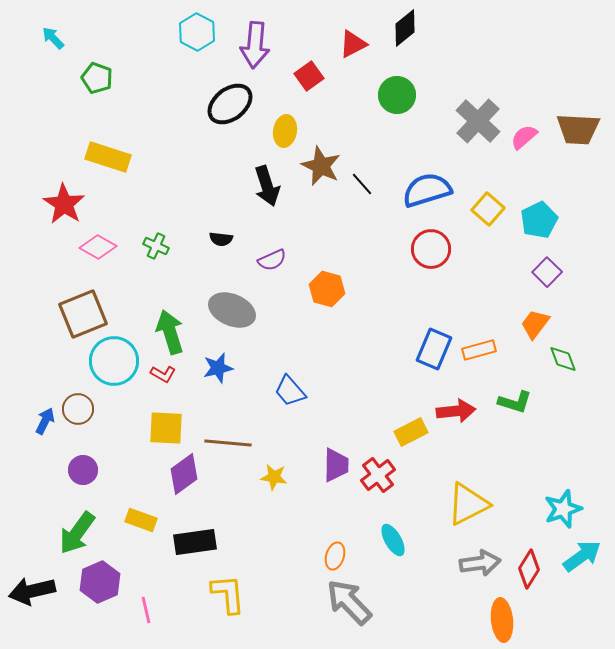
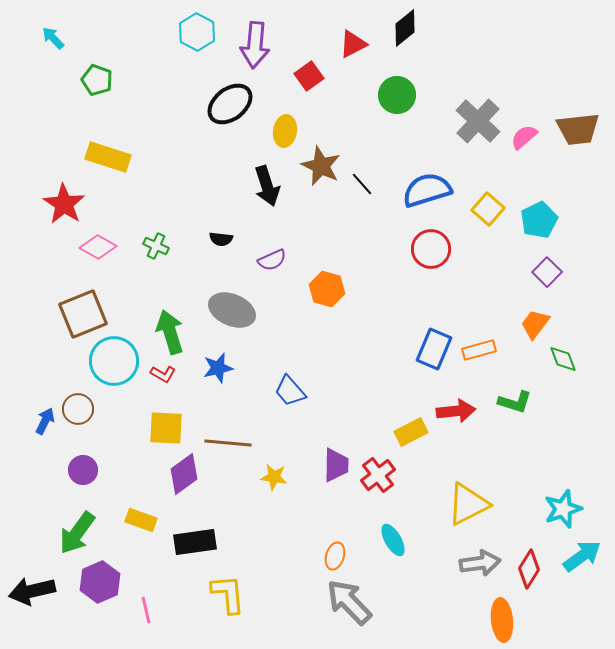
green pentagon at (97, 78): moved 2 px down
brown trapezoid at (578, 129): rotated 9 degrees counterclockwise
